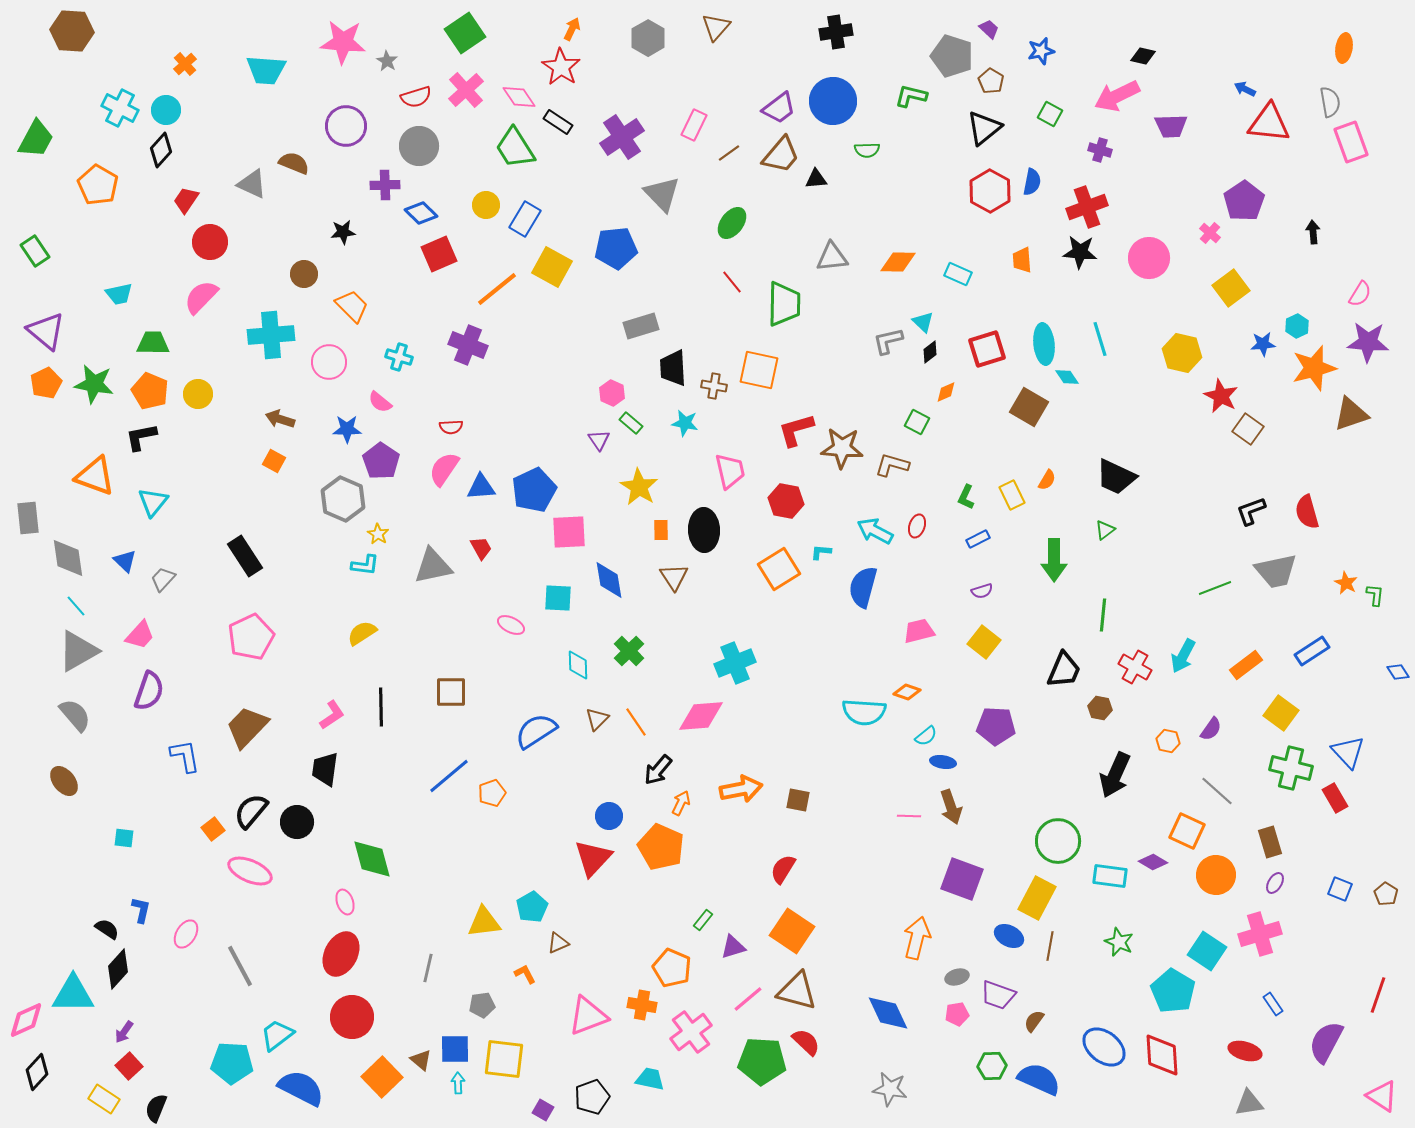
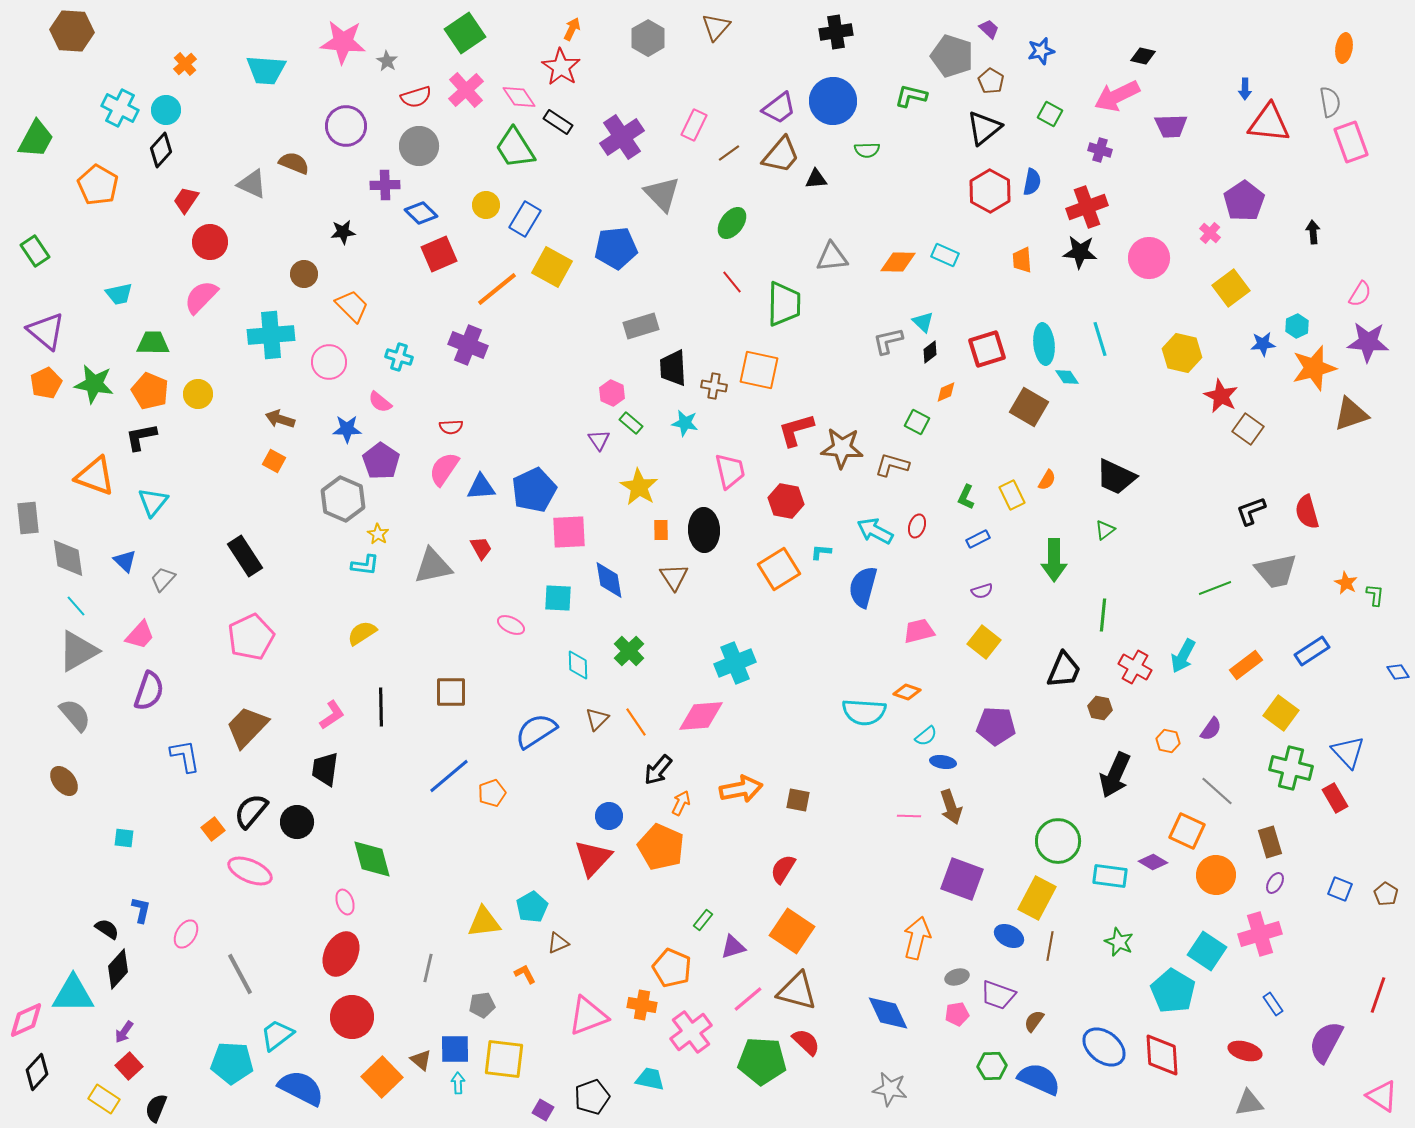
blue arrow at (1245, 89): rotated 115 degrees counterclockwise
cyan rectangle at (958, 274): moved 13 px left, 19 px up
gray line at (240, 966): moved 8 px down
